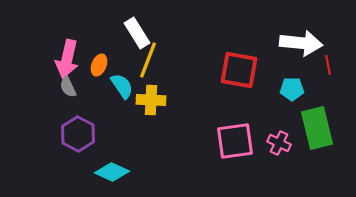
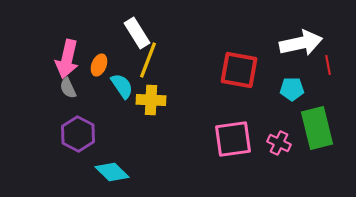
white arrow: rotated 18 degrees counterclockwise
gray semicircle: moved 1 px down
pink square: moved 2 px left, 2 px up
cyan diamond: rotated 20 degrees clockwise
